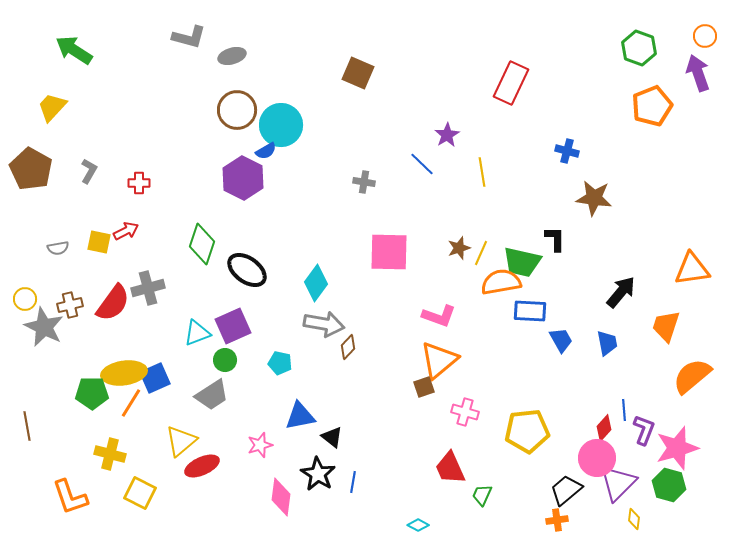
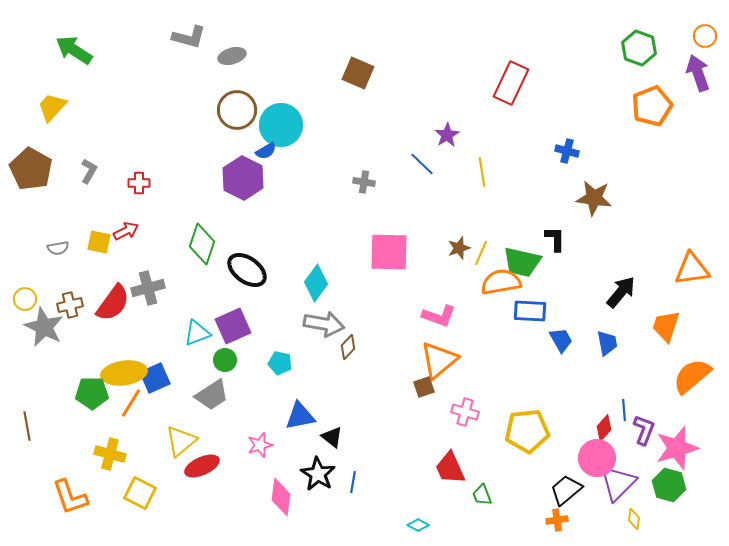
green trapezoid at (482, 495): rotated 45 degrees counterclockwise
